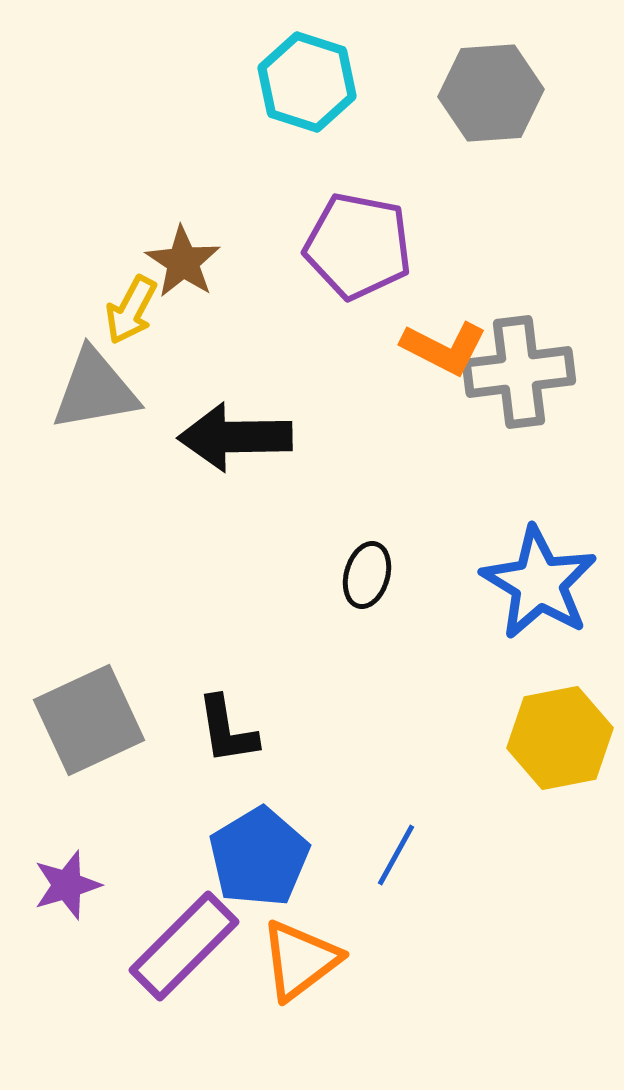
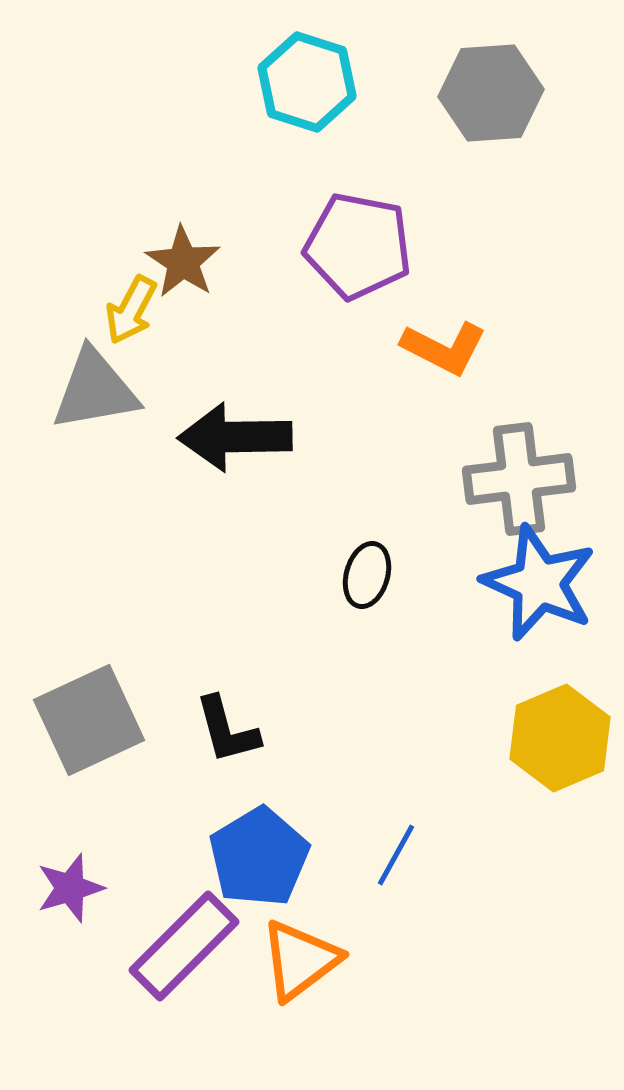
gray cross: moved 107 px down
blue star: rotated 7 degrees counterclockwise
black L-shape: rotated 6 degrees counterclockwise
yellow hexagon: rotated 12 degrees counterclockwise
purple star: moved 3 px right, 3 px down
